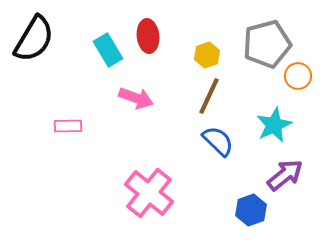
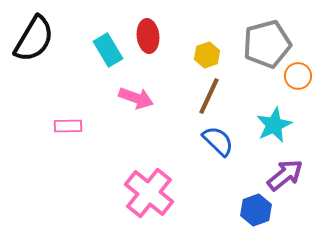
blue hexagon: moved 5 px right
